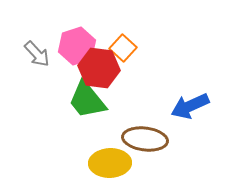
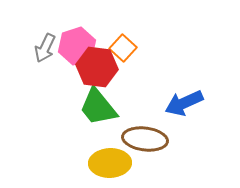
gray arrow: moved 8 px right, 6 px up; rotated 68 degrees clockwise
red hexagon: moved 2 px left, 1 px up
green trapezoid: moved 11 px right, 7 px down
blue arrow: moved 6 px left, 3 px up
